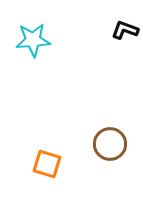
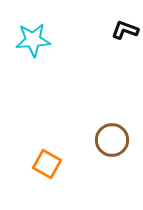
brown circle: moved 2 px right, 4 px up
orange square: rotated 12 degrees clockwise
